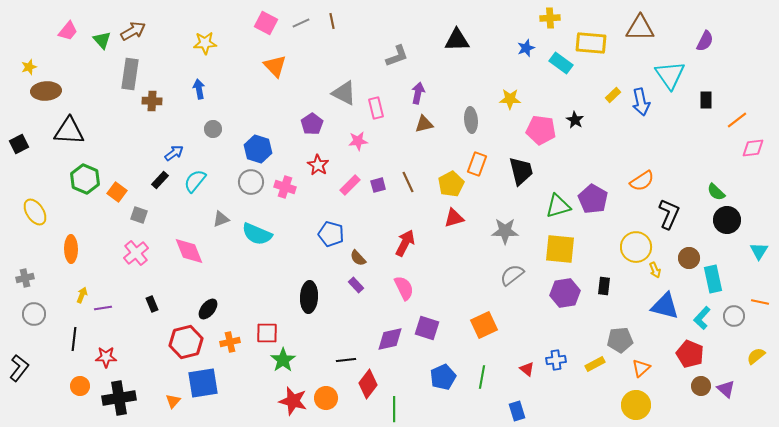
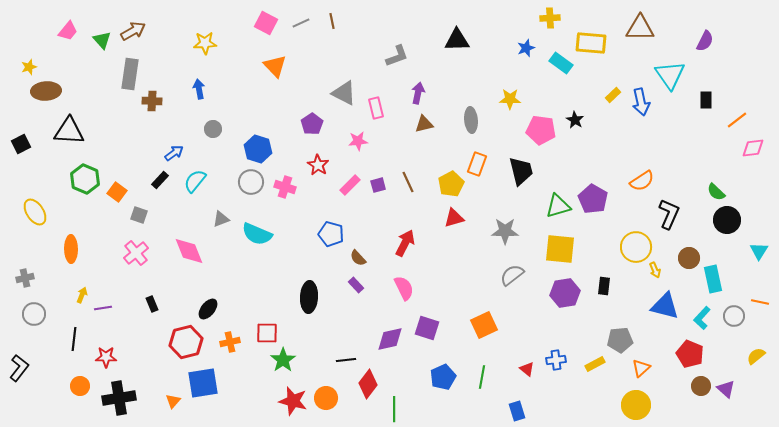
black square at (19, 144): moved 2 px right
